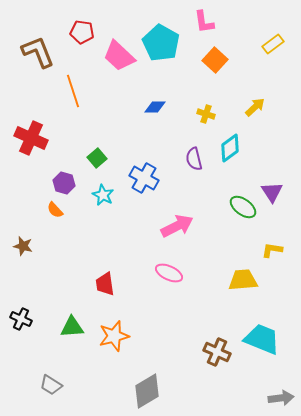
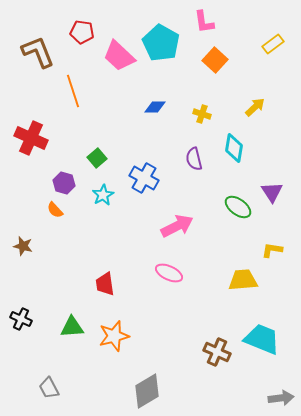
yellow cross: moved 4 px left
cyan diamond: moved 4 px right; rotated 44 degrees counterclockwise
cyan star: rotated 15 degrees clockwise
green ellipse: moved 5 px left
gray trapezoid: moved 2 px left, 3 px down; rotated 30 degrees clockwise
